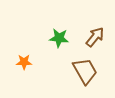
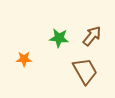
brown arrow: moved 3 px left, 1 px up
orange star: moved 3 px up
